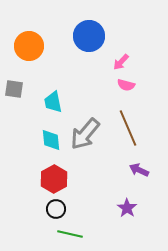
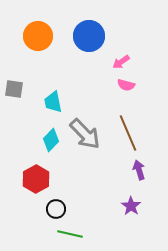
orange circle: moved 9 px right, 10 px up
pink arrow: rotated 12 degrees clockwise
brown line: moved 5 px down
gray arrow: rotated 84 degrees counterclockwise
cyan diamond: rotated 50 degrees clockwise
purple arrow: rotated 48 degrees clockwise
red hexagon: moved 18 px left
purple star: moved 4 px right, 2 px up
